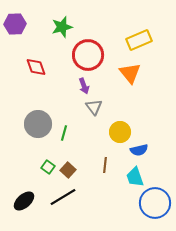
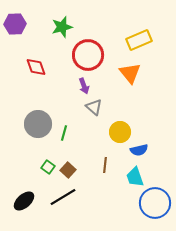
gray triangle: rotated 12 degrees counterclockwise
